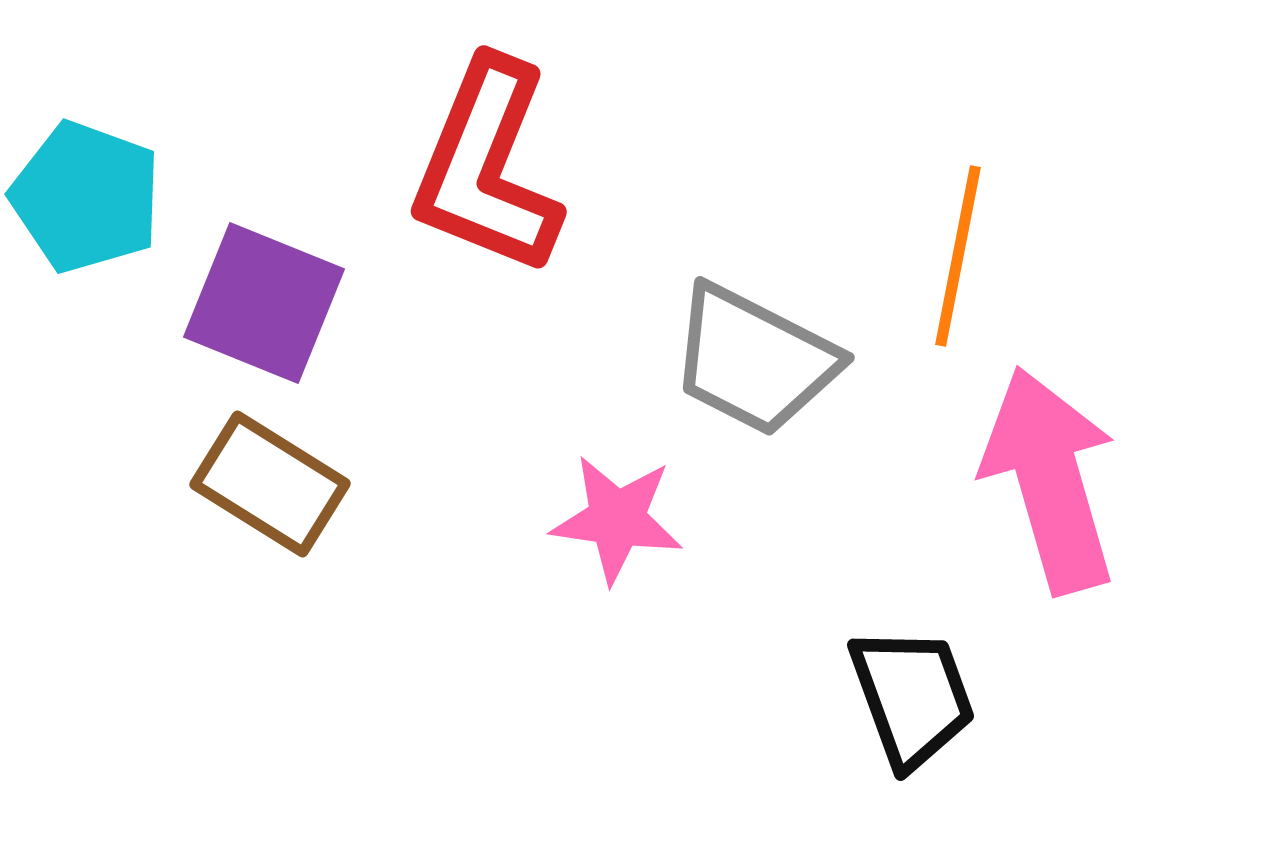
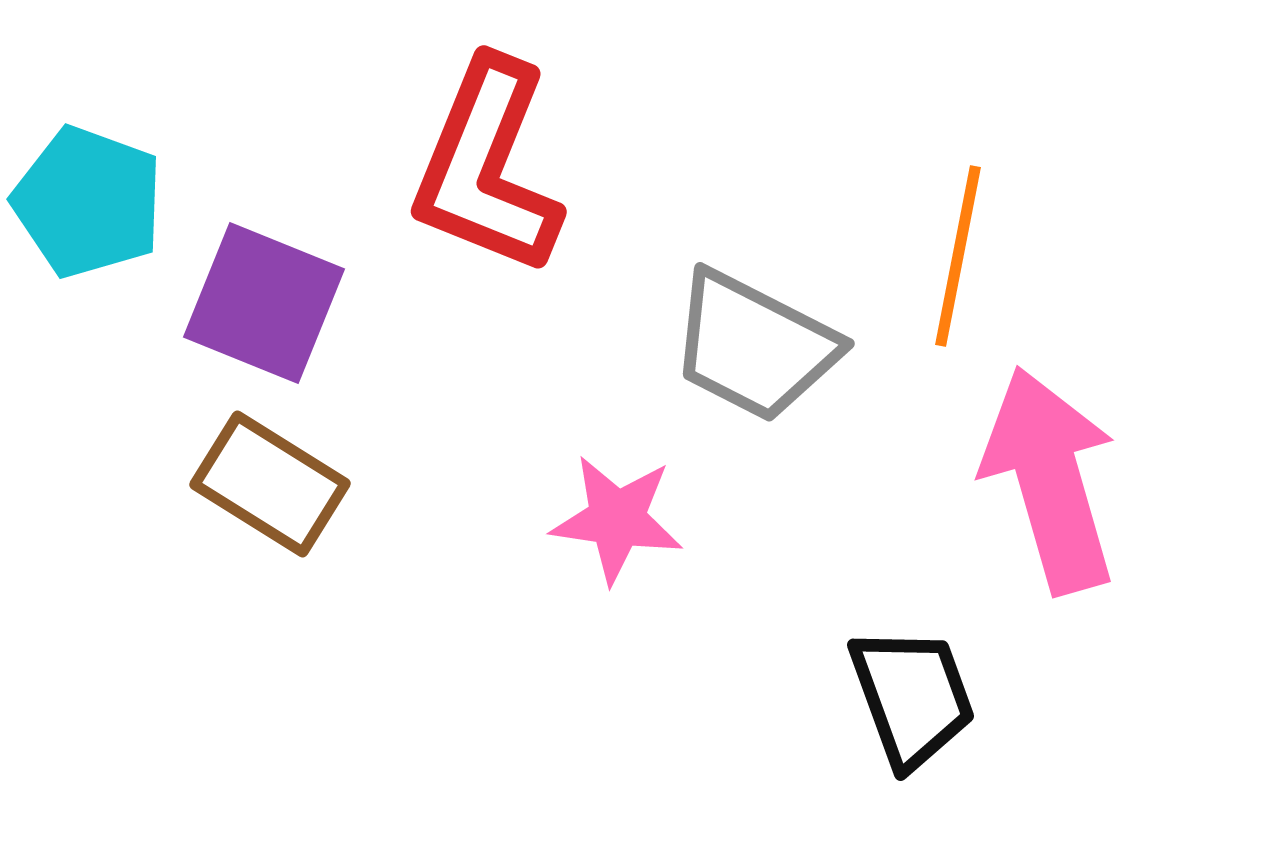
cyan pentagon: moved 2 px right, 5 px down
gray trapezoid: moved 14 px up
